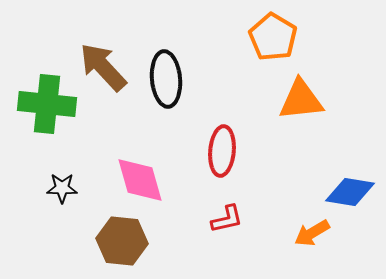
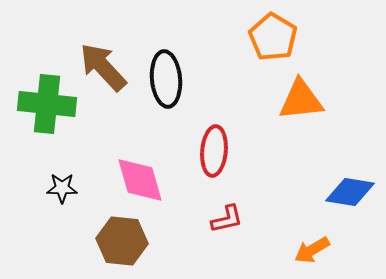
red ellipse: moved 8 px left
orange arrow: moved 17 px down
